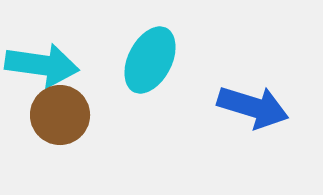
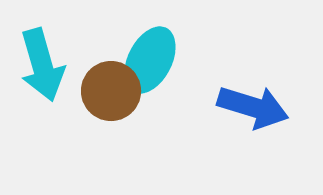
cyan arrow: rotated 66 degrees clockwise
brown circle: moved 51 px right, 24 px up
